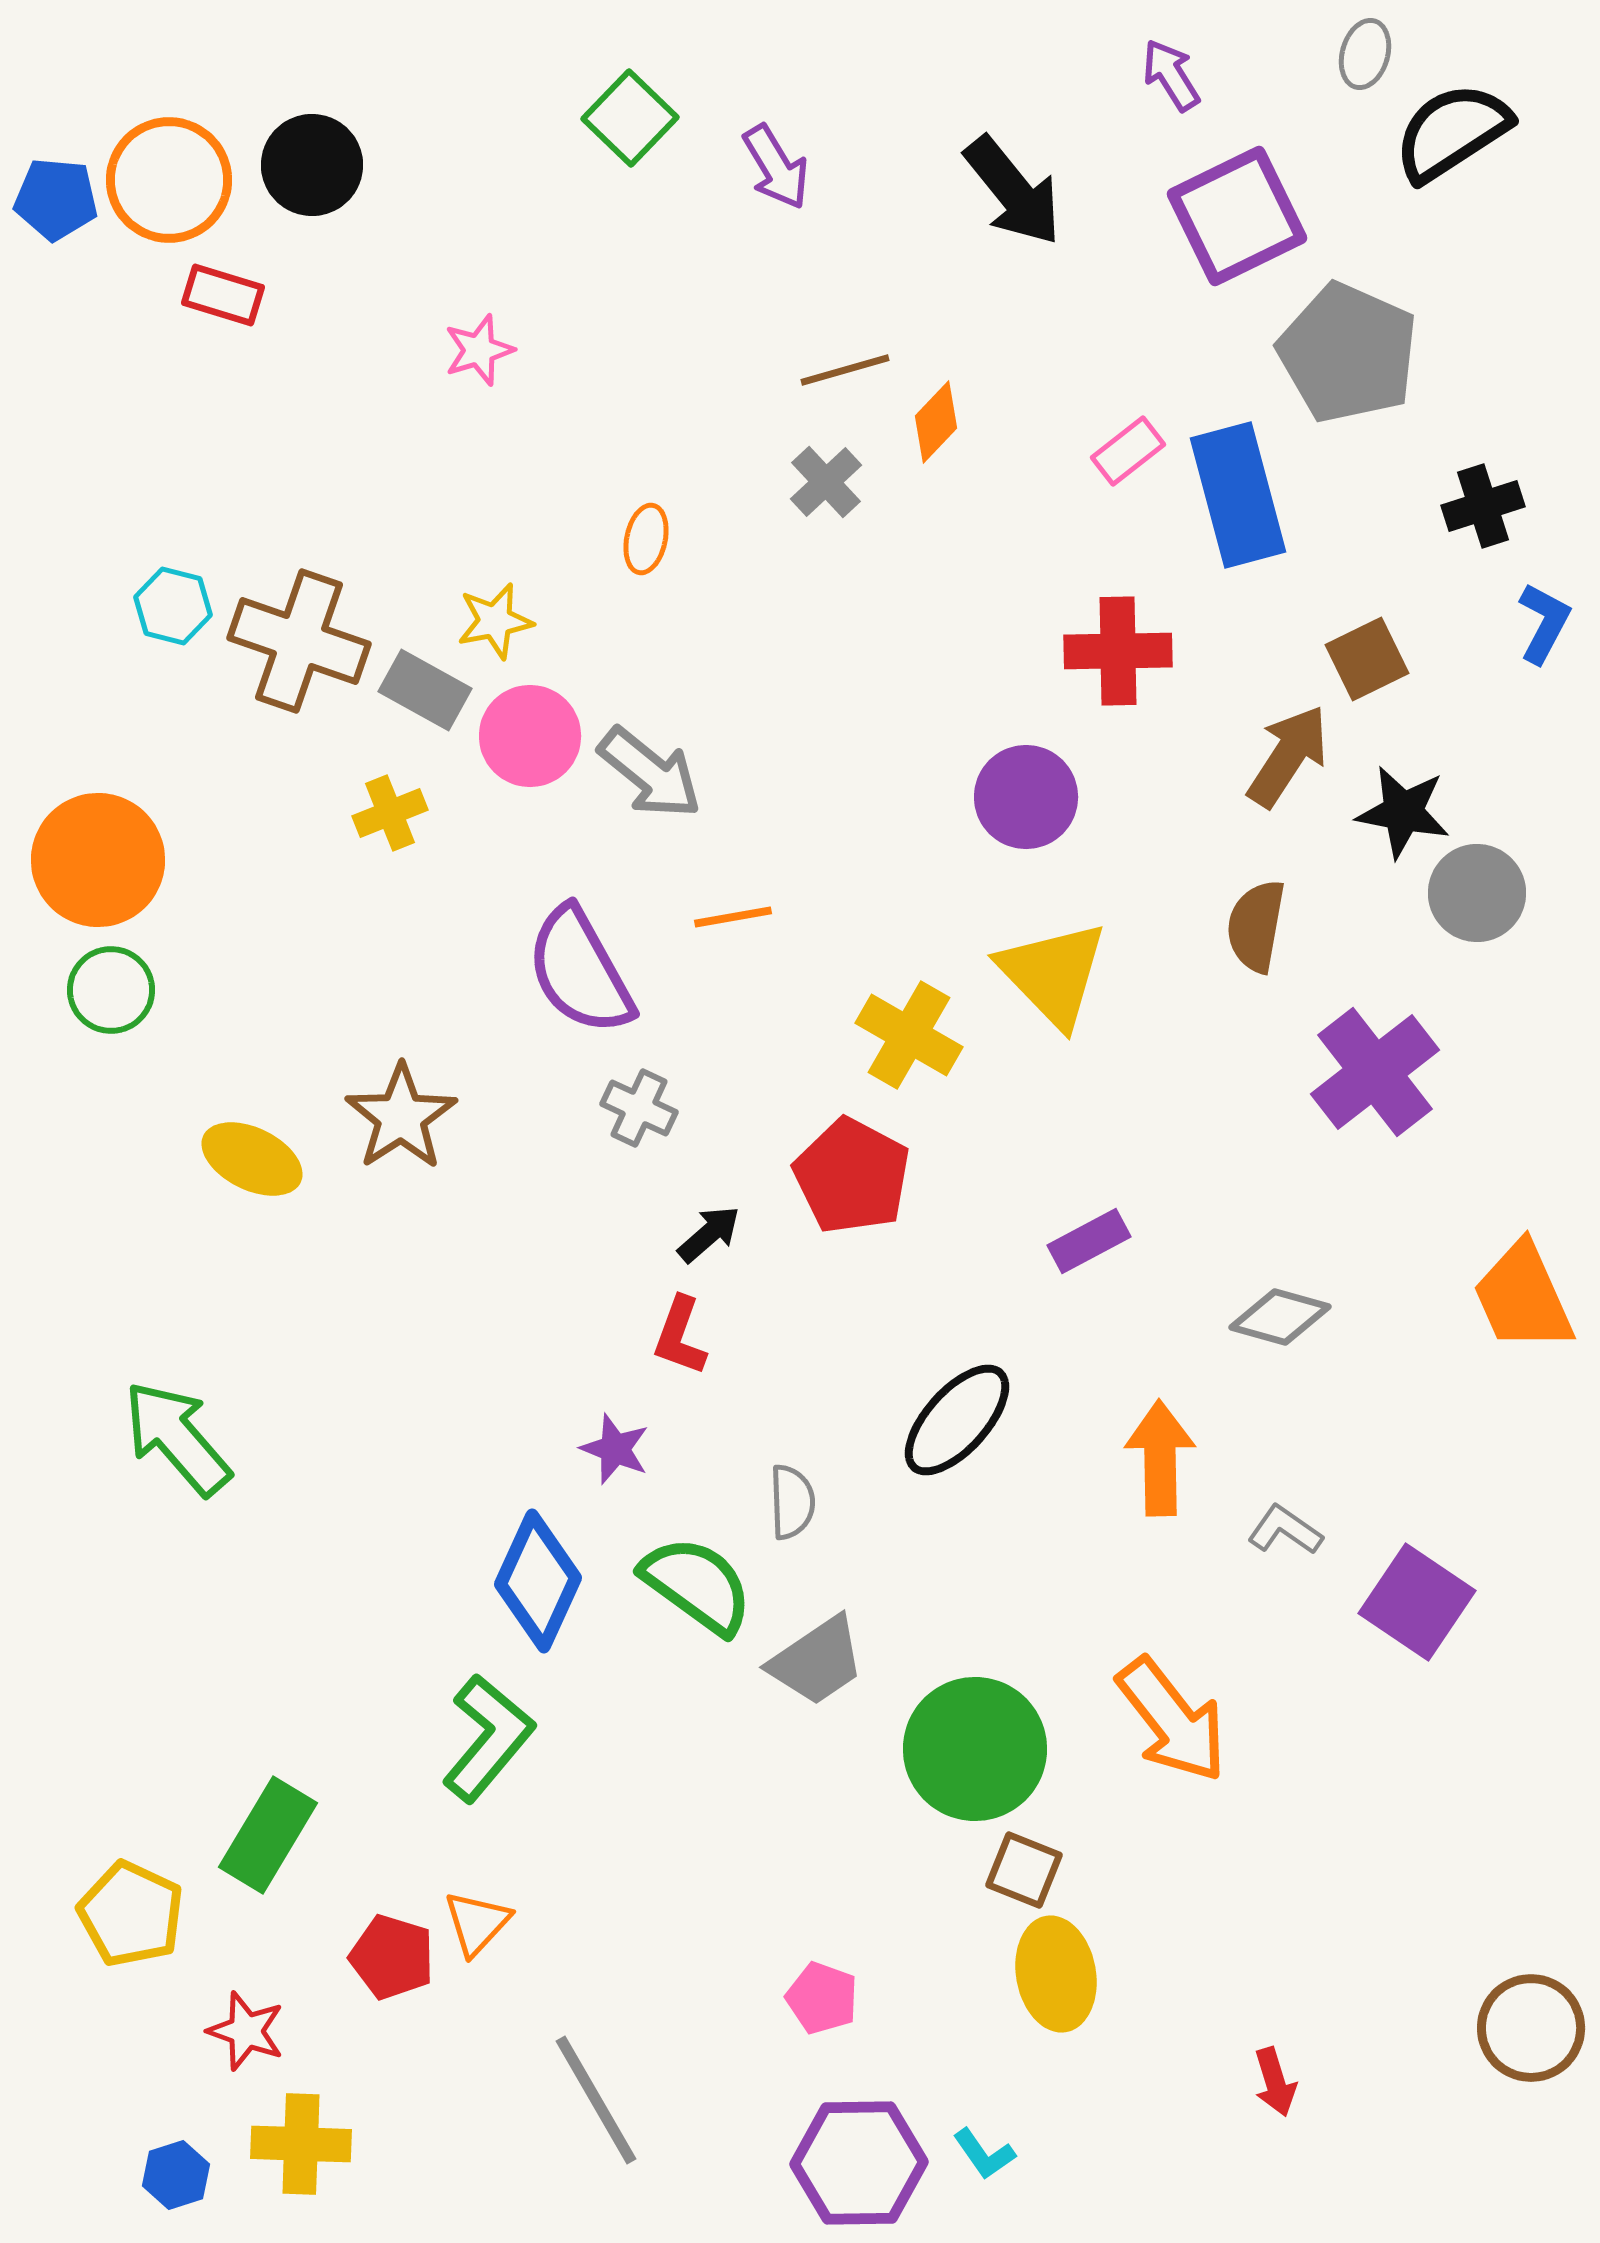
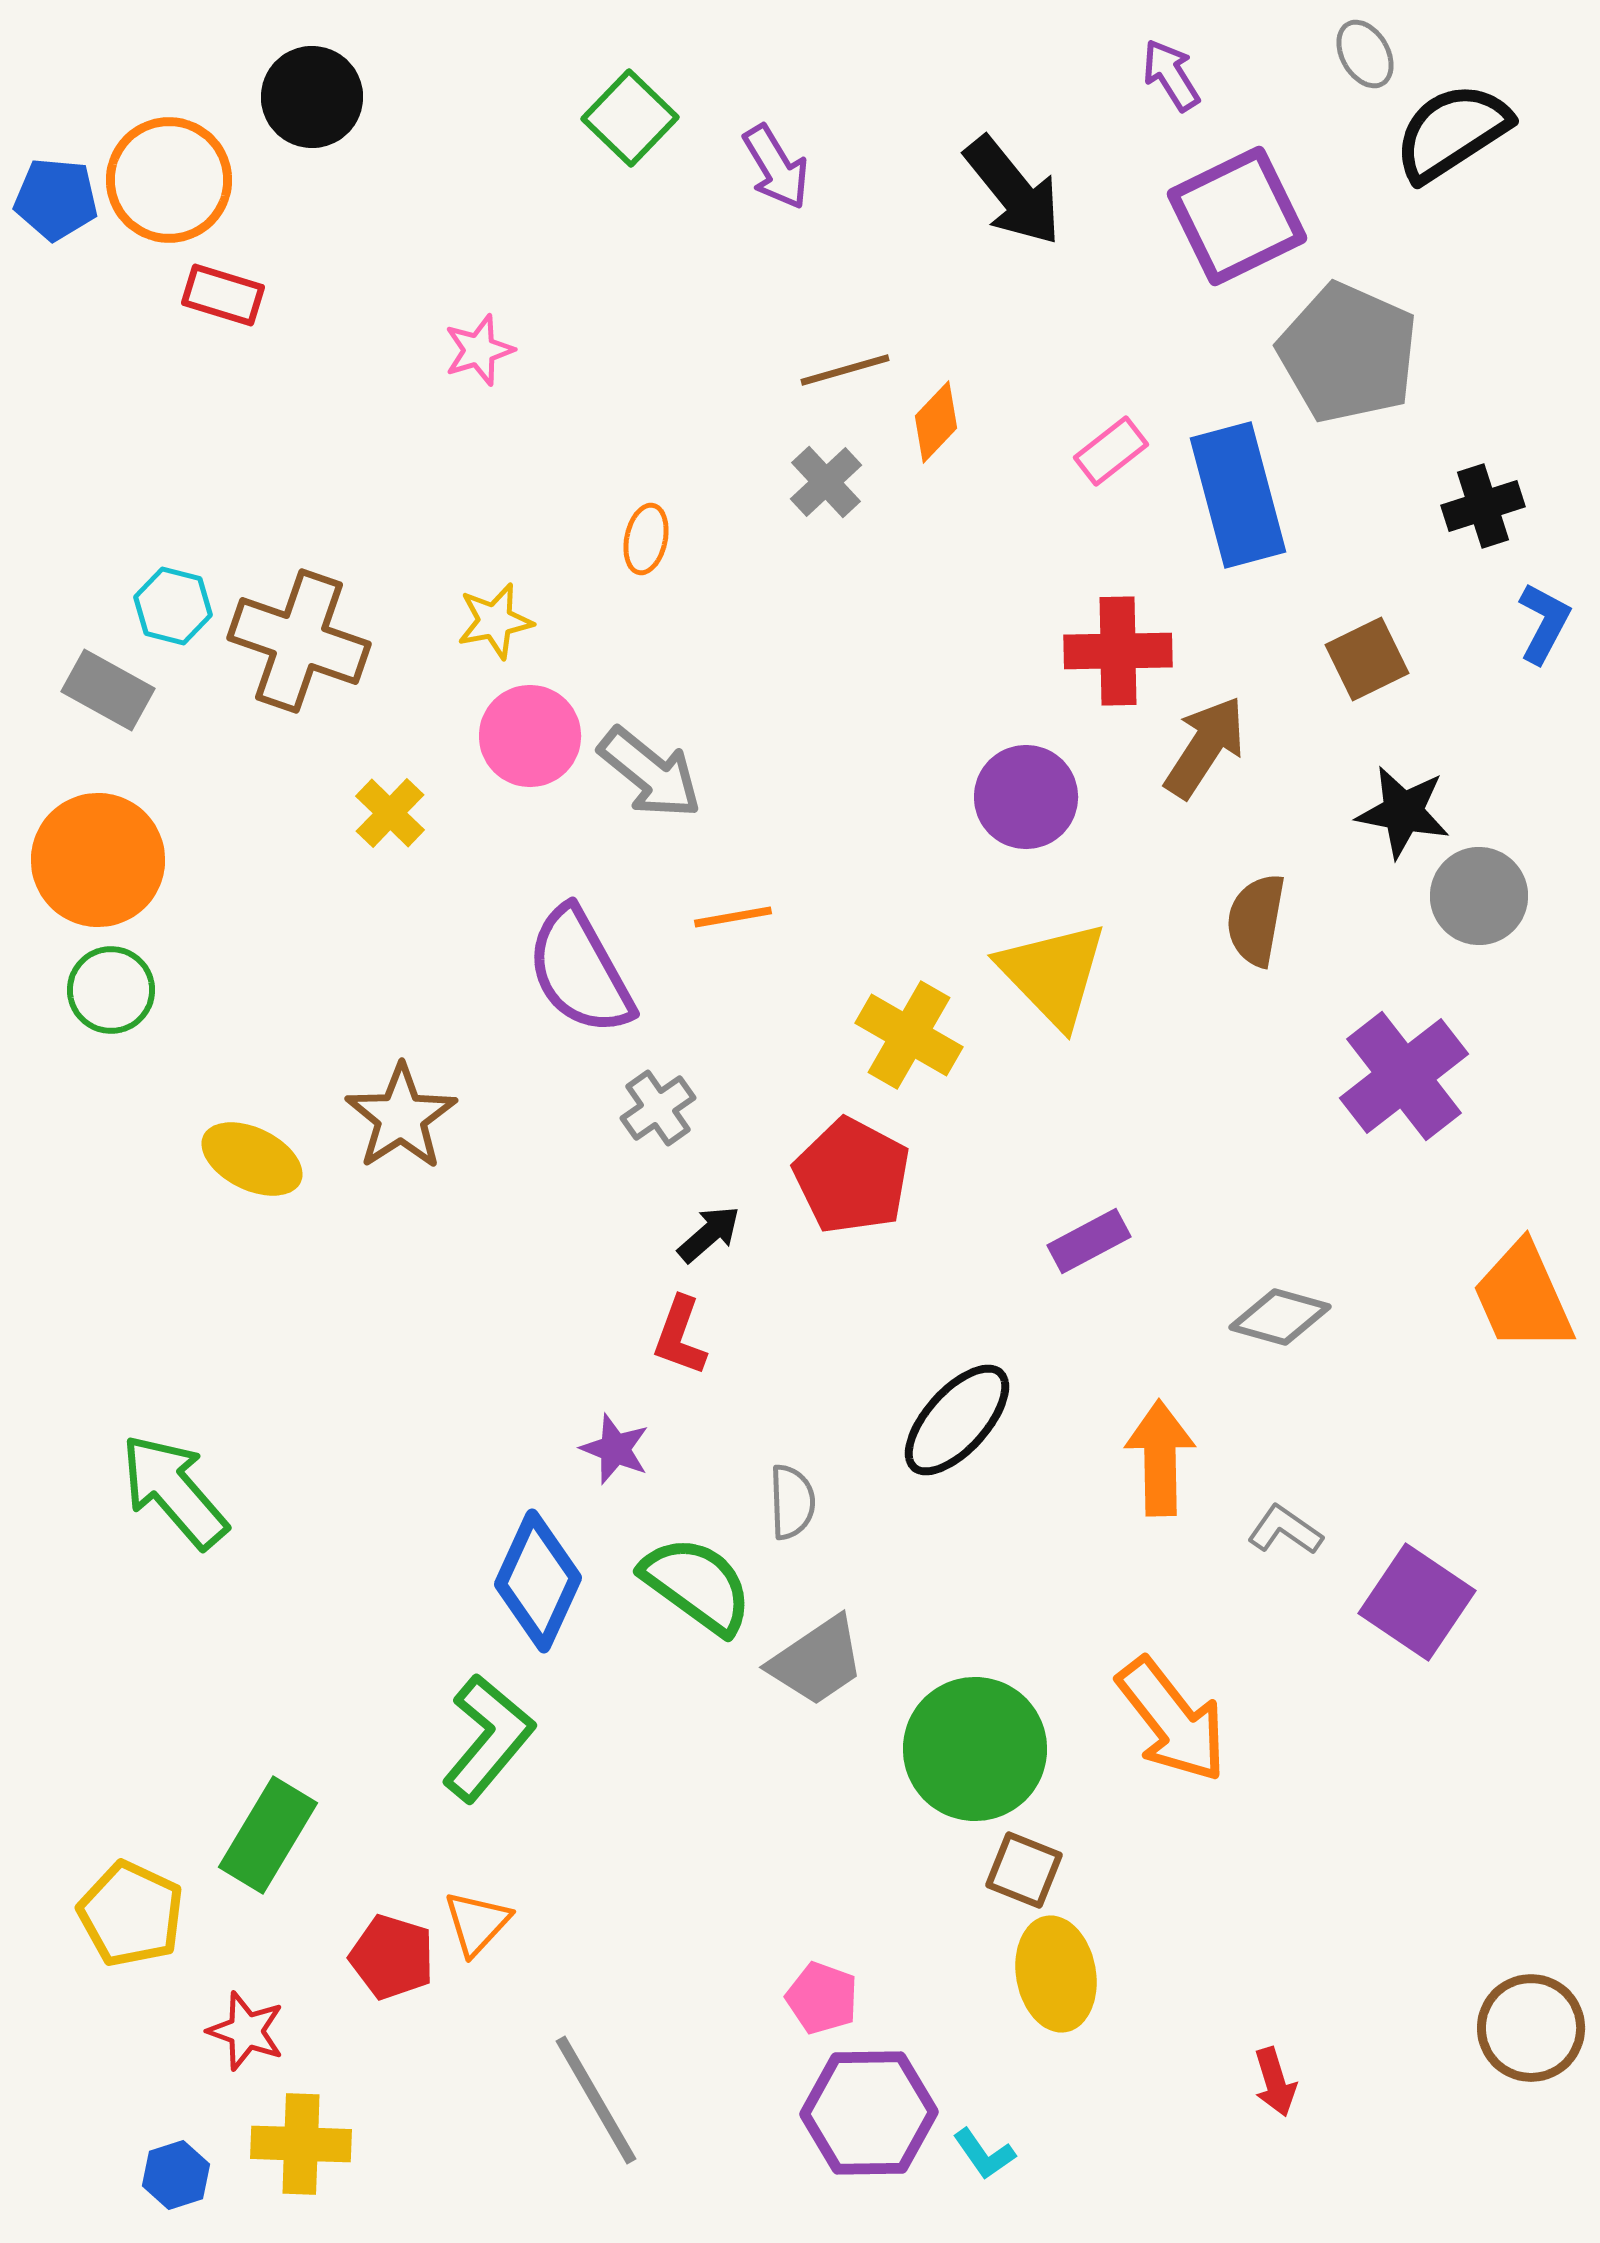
gray ellipse at (1365, 54): rotated 46 degrees counterclockwise
black circle at (312, 165): moved 68 px up
pink rectangle at (1128, 451): moved 17 px left
gray rectangle at (425, 690): moved 317 px left
brown arrow at (1288, 756): moved 83 px left, 9 px up
yellow cross at (390, 813): rotated 24 degrees counterclockwise
gray circle at (1477, 893): moved 2 px right, 3 px down
brown semicircle at (1256, 926): moved 6 px up
purple cross at (1375, 1072): moved 29 px right, 4 px down
gray cross at (639, 1108): moved 19 px right; rotated 30 degrees clockwise
green arrow at (177, 1438): moved 3 px left, 53 px down
purple hexagon at (859, 2163): moved 10 px right, 50 px up
